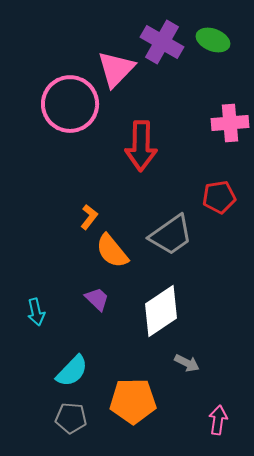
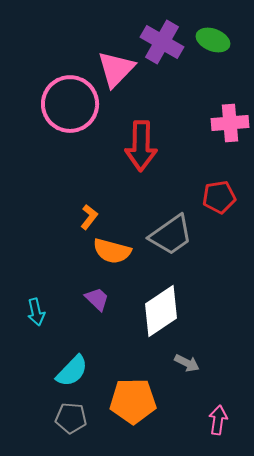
orange semicircle: rotated 36 degrees counterclockwise
